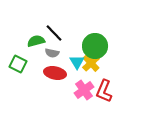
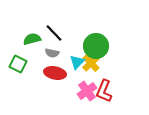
green semicircle: moved 4 px left, 2 px up
green circle: moved 1 px right
cyan triangle: rotated 14 degrees clockwise
pink cross: moved 3 px right, 1 px down
